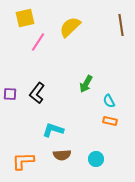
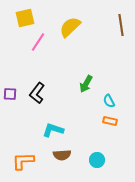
cyan circle: moved 1 px right, 1 px down
